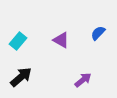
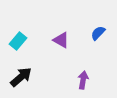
purple arrow: rotated 42 degrees counterclockwise
